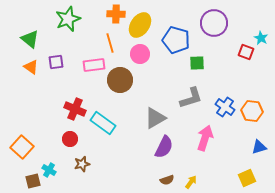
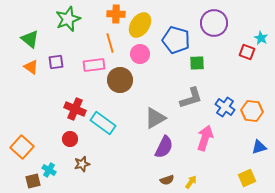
red square: moved 1 px right
